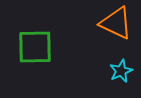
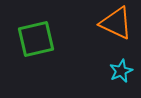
green square: moved 1 px right, 8 px up; rotated 12 degrees counterclockwise
